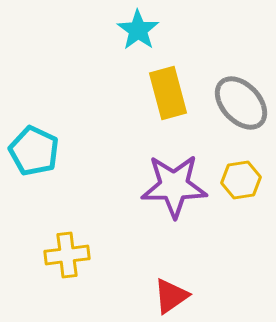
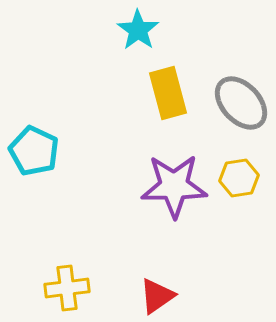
yellow hexagon: moved 2 px left, 2 px up
yellow cross: moved 33 px down
red triangle: moved 14 px left
